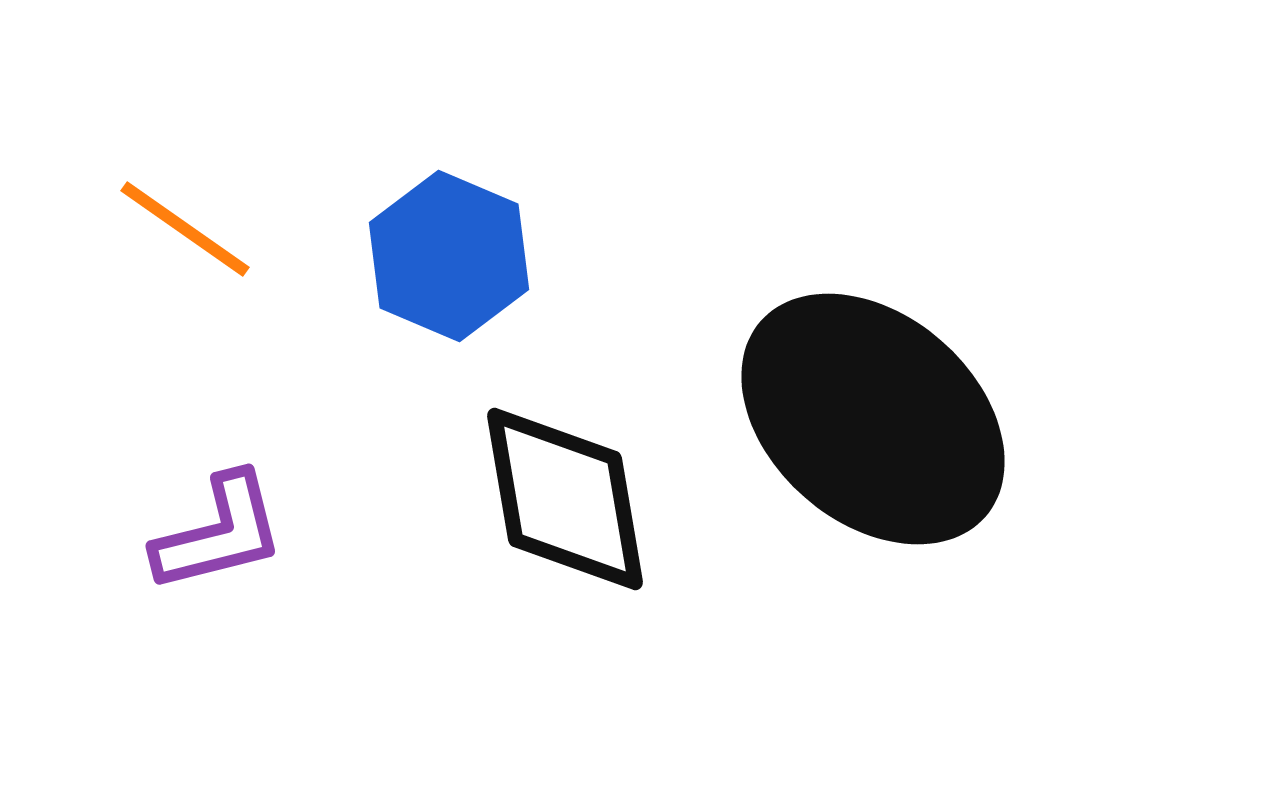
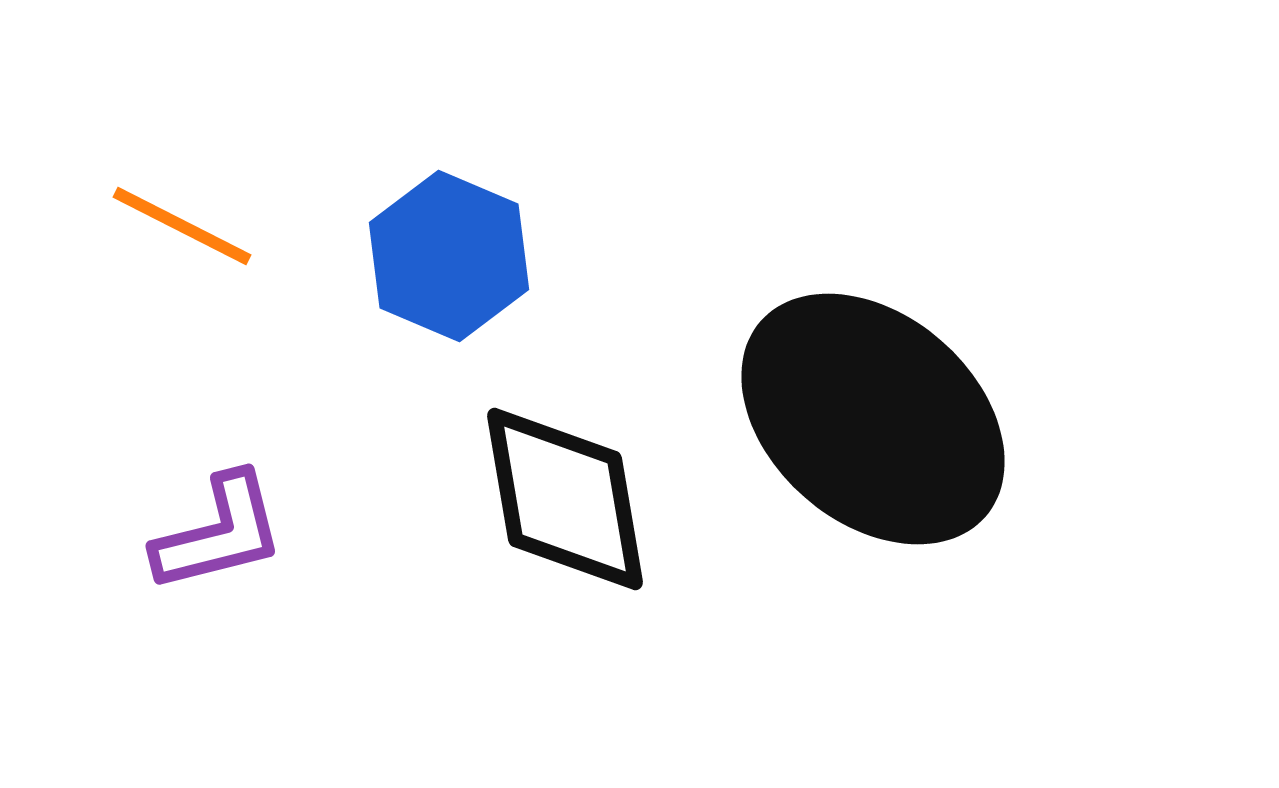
orange line: moved 3 px left, 3 px up; rotated 8 degrees counterclockwise
